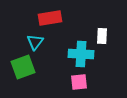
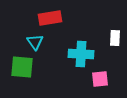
white rectangle: moved 13 px right, 2 px down
cyan triangle: rotated 12 degrees counterclockwise
green square: moved 1 px left; rotated 25 degrees clockwise
pink square: moved 21 px right, 3 px up
